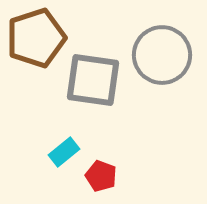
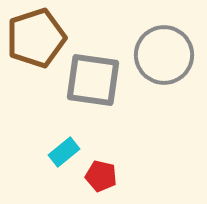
gray circle: moved 2 px right
red pentagon: rotated 8 degrees counterclockwise
